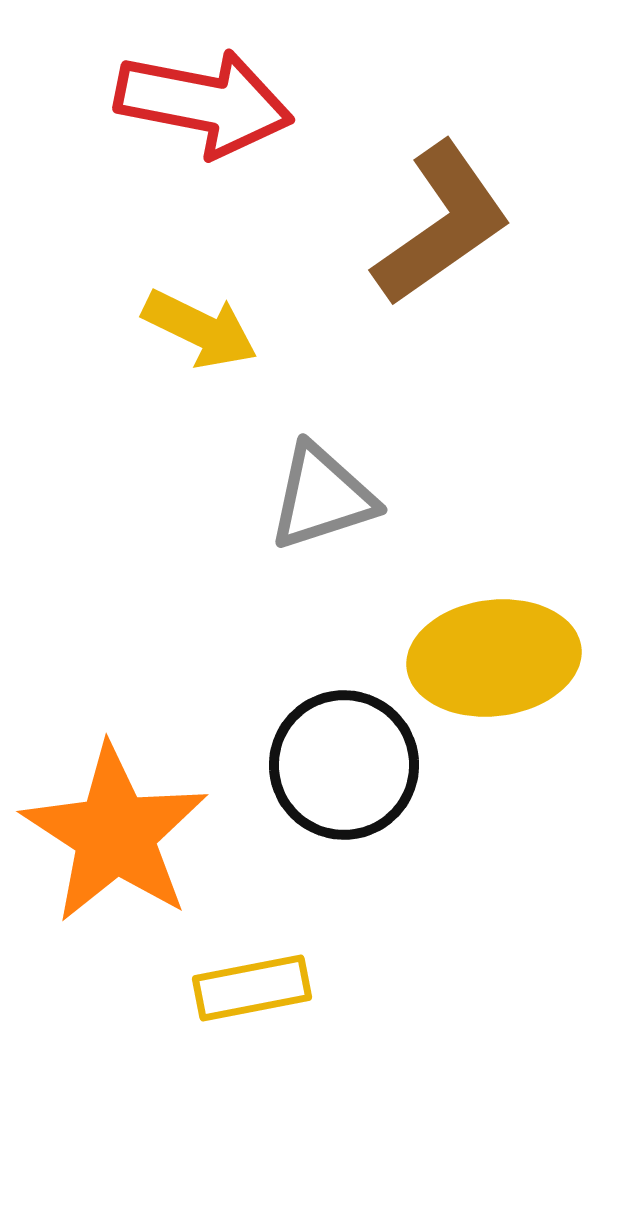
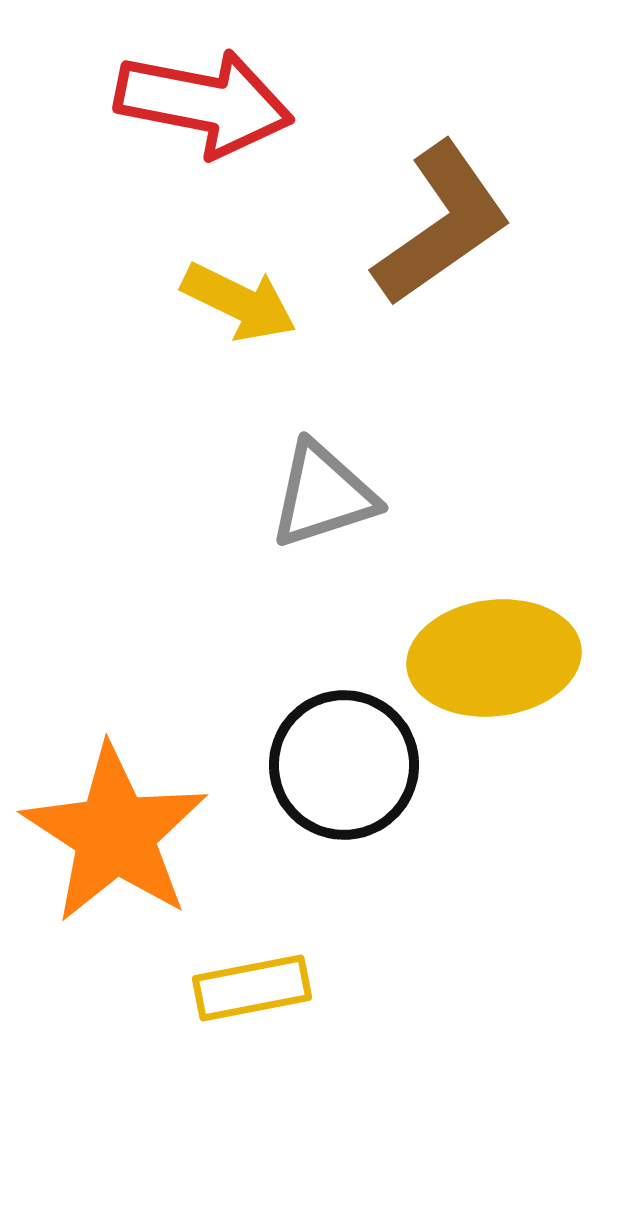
yellow arrow: moved 39 px right, 27 px up
gray triangle: moved 1 px right, 2 px up
